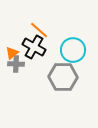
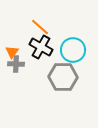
orange line: moved 1 px right, 3 px up
black cross: moved 7 px right
orange triangle: moved 1 px up; rotated 16 degrees counterclockwise
